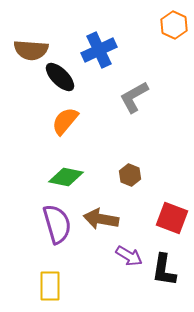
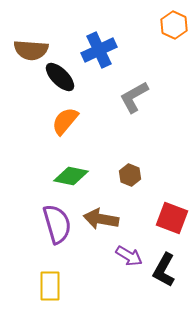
green diamond: moved 5 px right, 1 px up
black L-shape: rotated 20 degrees clockwise
